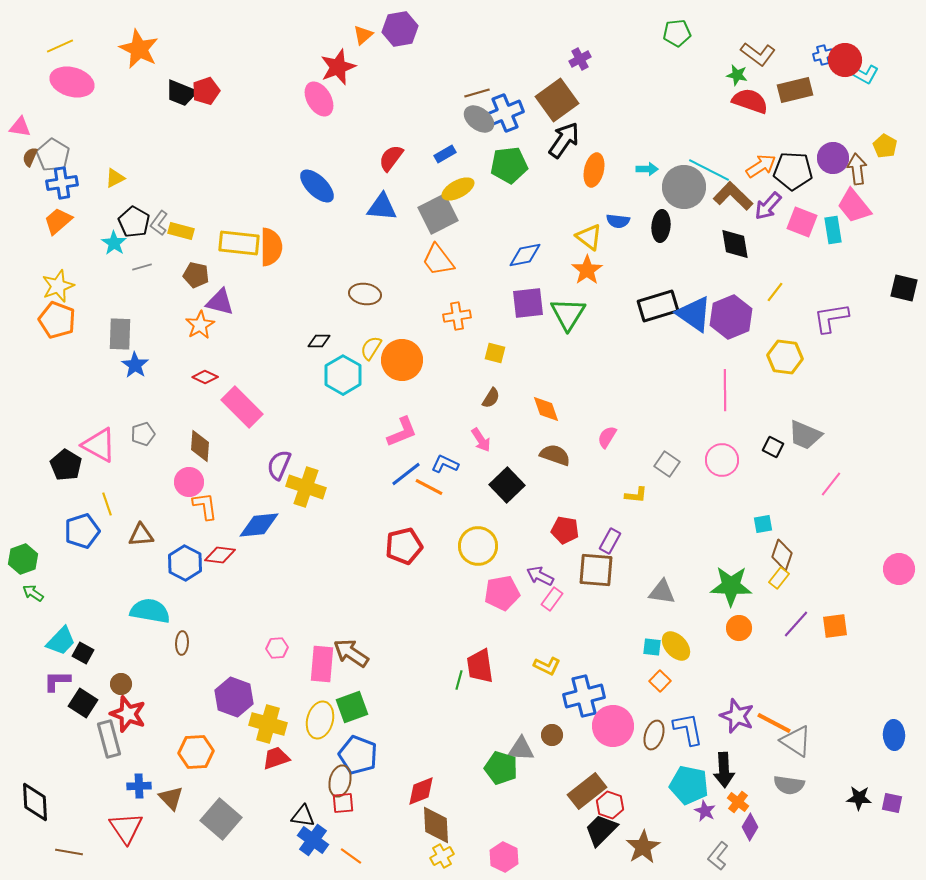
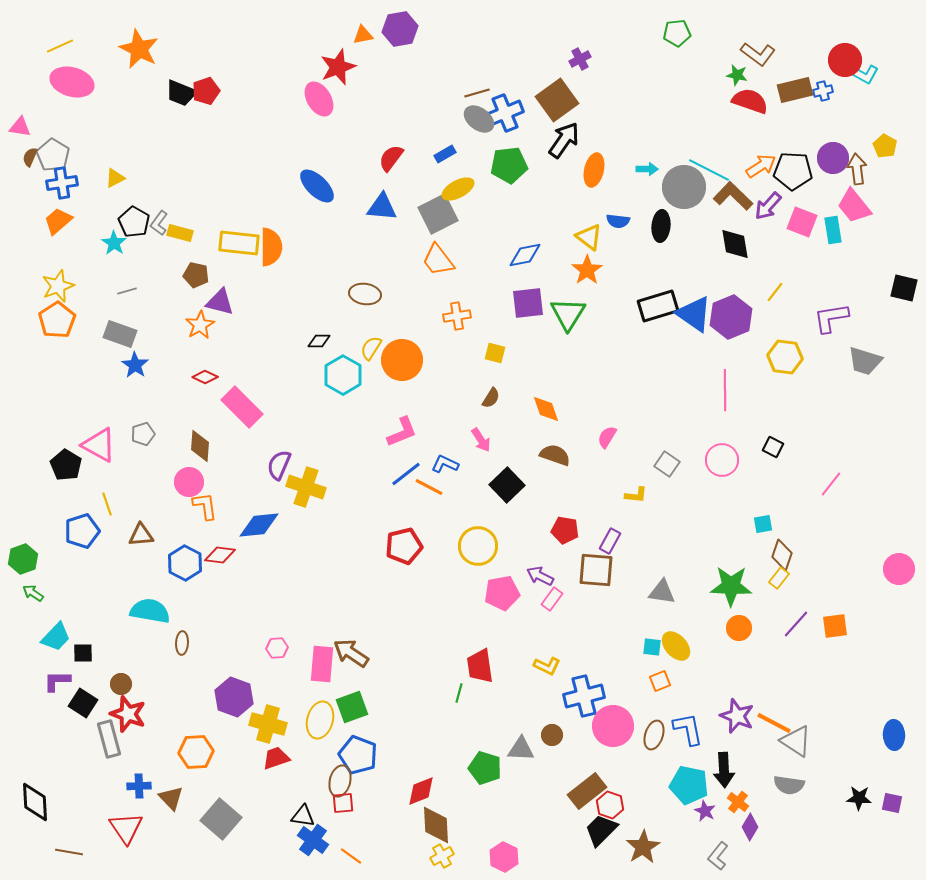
orange triangle at (363, 35): rotated 30 degrees clockwise
blue cross at (823, 55): moved 36 px down
yellow rectangle at (181, 231): moved 1 px left, 2 px down
gray line at (142, 267): moved 15 px left, 24 px down
orange pentagon at (57, 320): rotated 18 degrees clockwise
gray rectangle at (120, 334): rotated 72 degrees counterclockwise
gray trapezoid at (805, 435): moved 60 px right, 74 px up; rotated 6 degrees counterclockwise
cyan trapezoid at (61, 641): moved 5 px left, 4 px up
black square at (83, 653): rotated 30 degrees counterclockwise
green line at (459, 680): moved 13 px down
orange square at (660, 681): rotated 25 degrees clockwise
green pentagon at (501, 768): moved 16 px left
